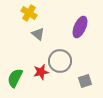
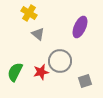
green semicircle: moved 6 px up
